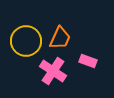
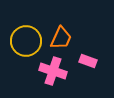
orange trapezoid: moved 1 px right
pink cross: rotated 16 degrees counterclockwise
